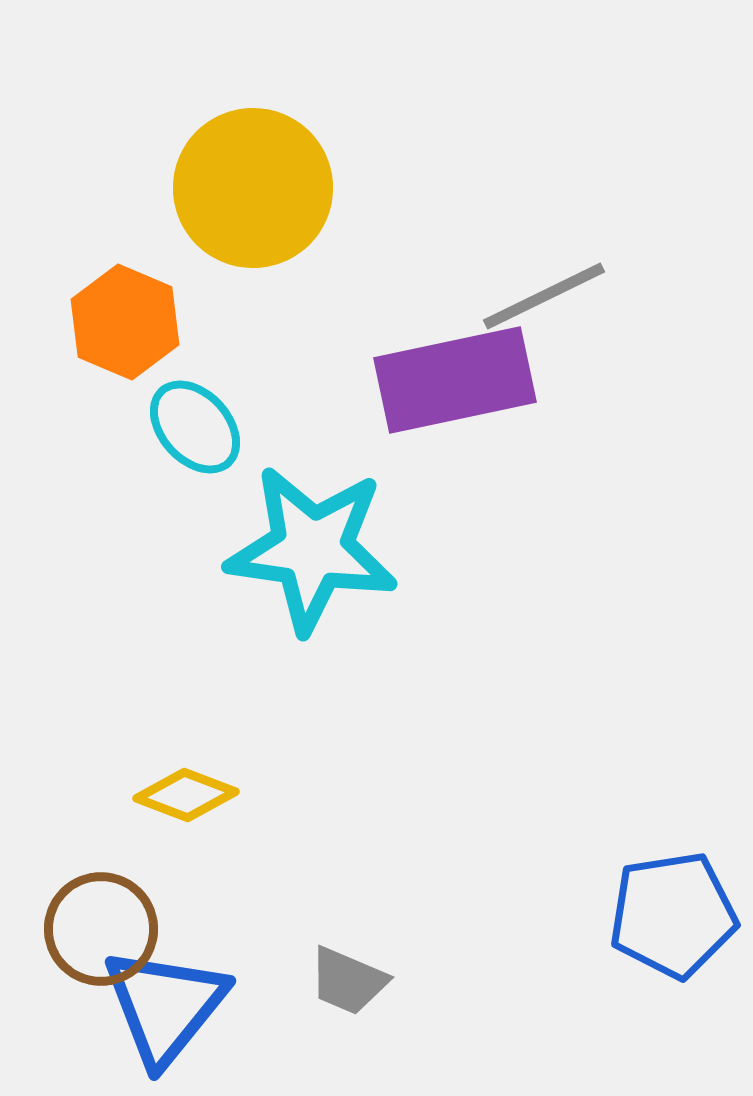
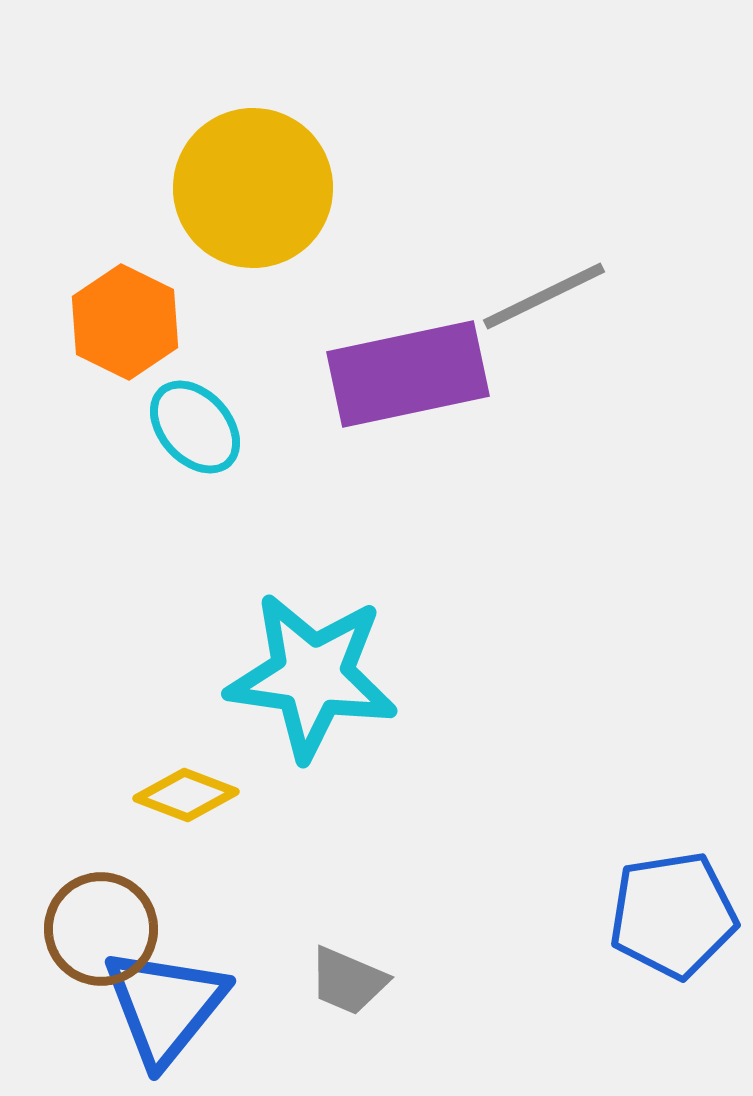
orange hexagon: rotated 3 degrees clockwise
purple rectangle: moved 47 px left, 6 px up
cyan star: moved 127 px down
